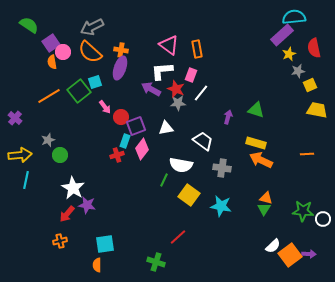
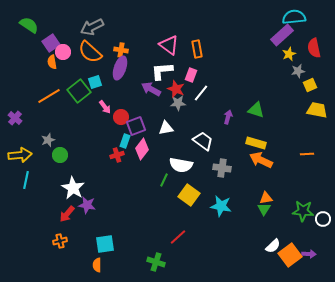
orange triangle at (266, 198): rotated 24 degrees counterclockwise
